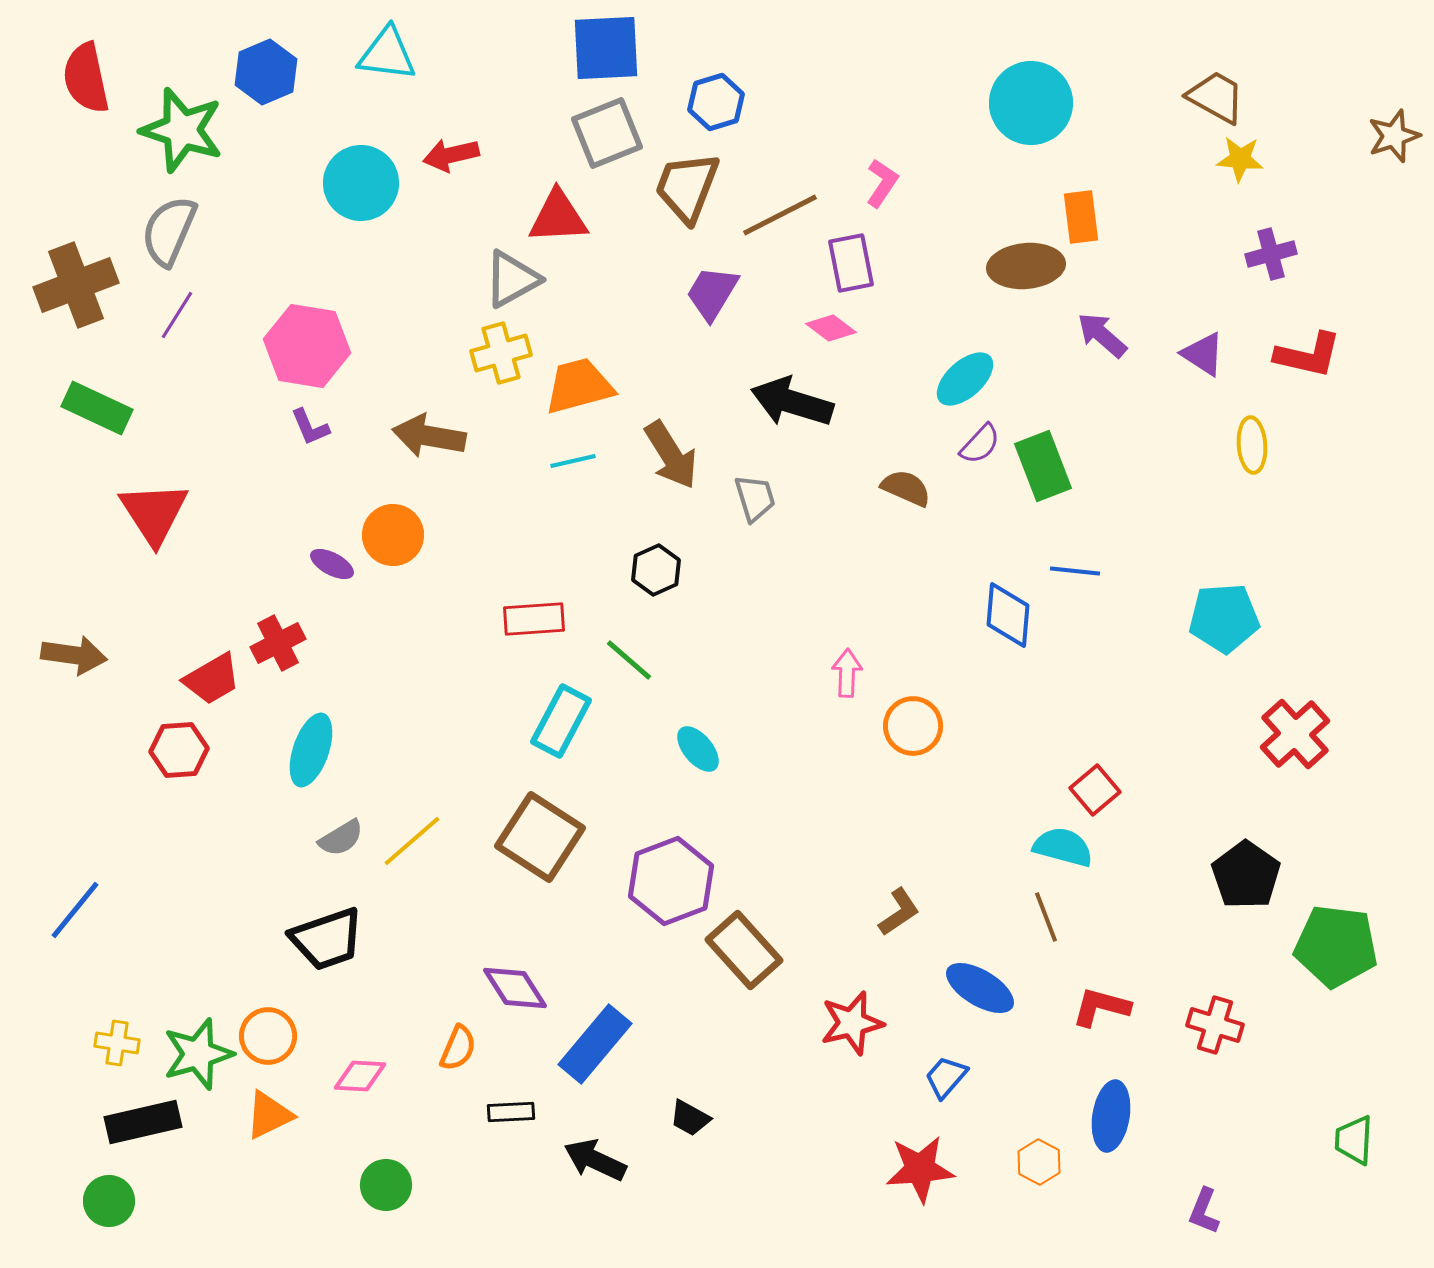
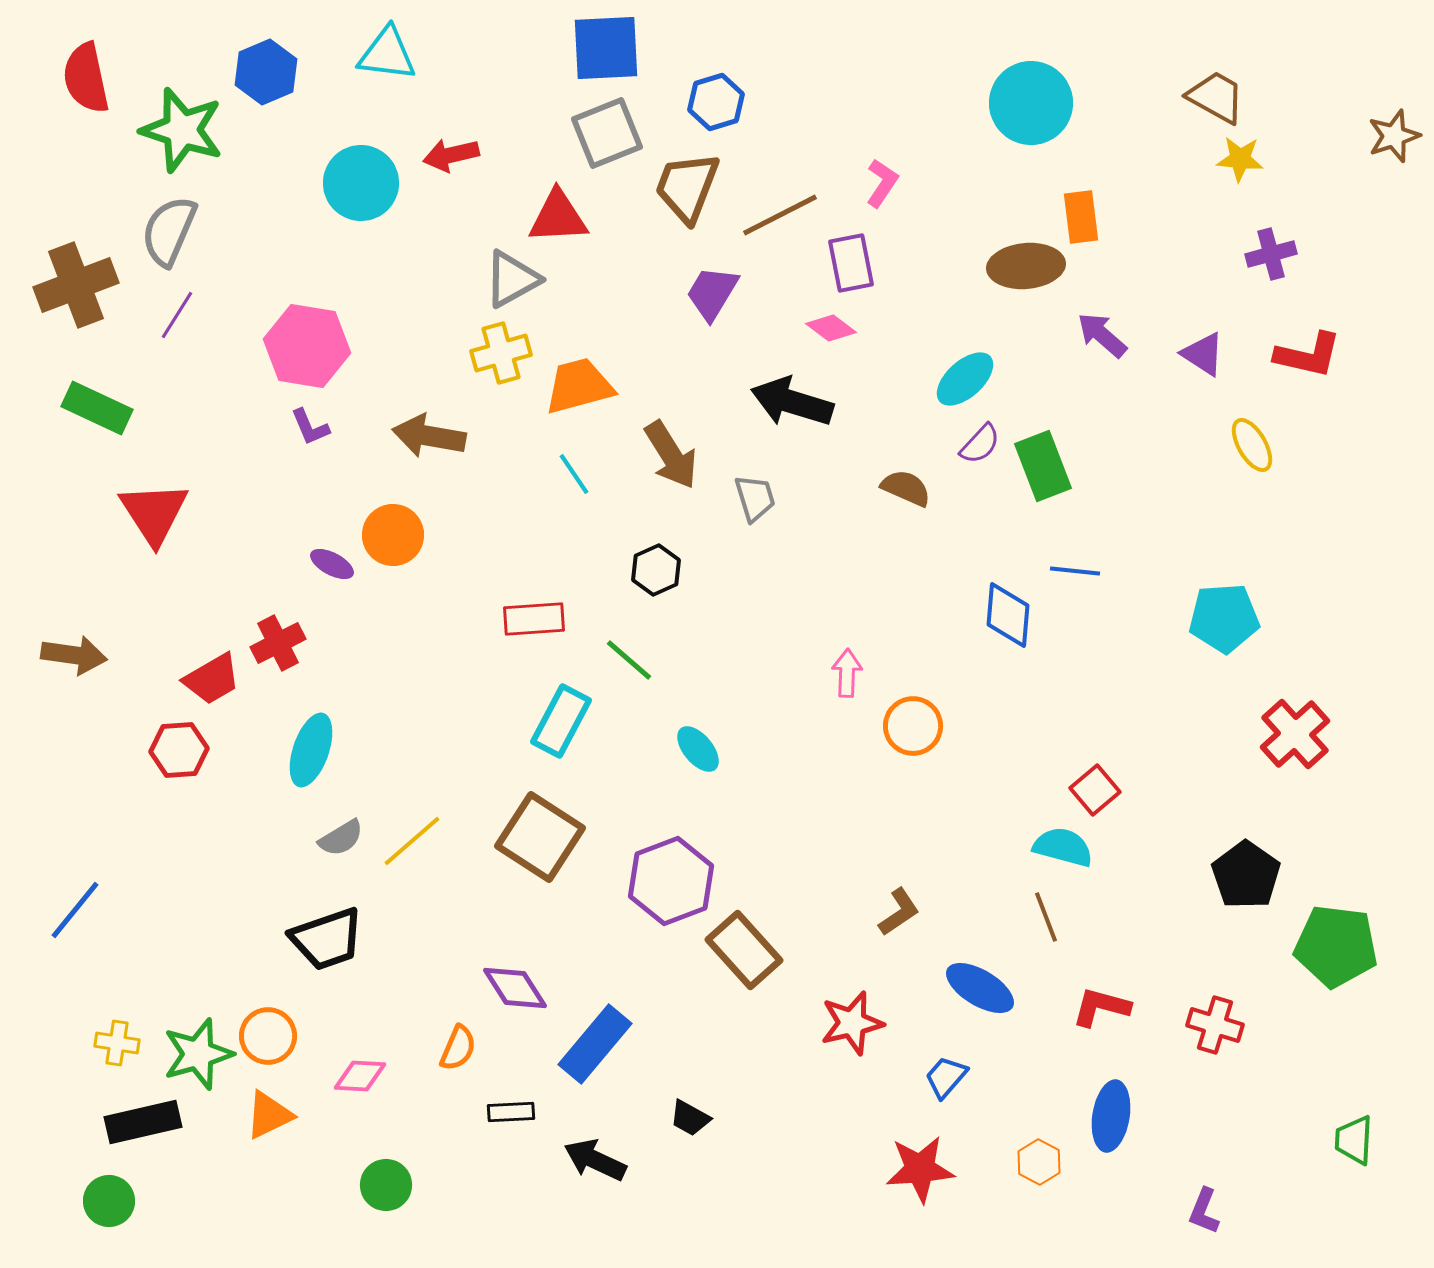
yellow ellipse at (1252, 445): rotated 26 degrees counterclockwise
cyan line at (573, 461): moved 1 px right, 13 px down; rotated 69 degrees clockwise
